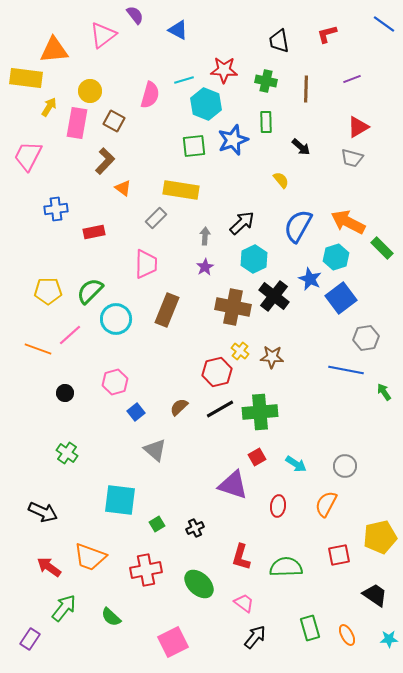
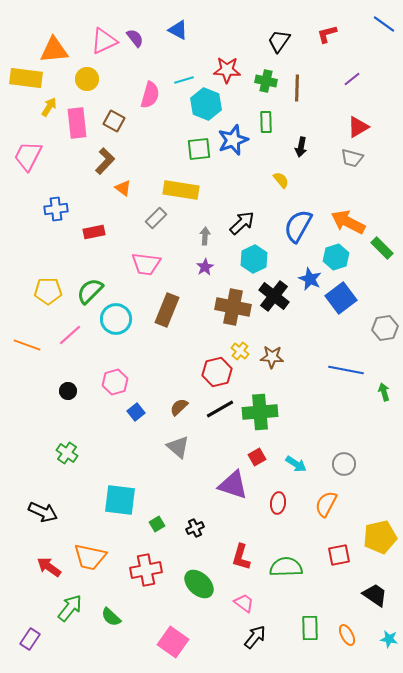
purple semicircle at (135, 15): moved 23 px down
pink triangle at (103, 35): moved 1 px right, 6 px down; rotated 12 degrees clockwise
black trapezoid at (279, 41): rotated 45 degrees clockwise
red star at (224, 70): moved 3 px right
purple line at (352, 79): rotated 18 degrees counterclockwise
brown line at (306, 89): moved 9 px left, 1 px up
yellow circle at (90, 91): moved 3 px left, 12 px up
pink rectangle at (77, 123): rotated 16 degrees counterclockwise
green square at (194, 146): moved 5 px right, 3 px down
black arrow at (301, 147): rotated 60 degrees clockwise
pink trapezoid at (146, 264): rotated 96 degrees clockwise
gray hexagon at (366, 338): moved 19 px right, 10 px up
orange line at (38, 349): moved 11 px left, 4 px up
green arrow at (384, 392): rotated 18 degrees clockwise
black circle at (65, 393): moved 3 px right, 2 px up
gray triangle at (155, 450): moved 23 px right, 3 px up
gray circle at (345, 466): moved 1 px left, 2 px up
red ellipse at (278, 506): moved 3 px up
orange trapezoid at (90, 557): rotated 8 degrees counterclockwise
green arrow at (64, 608): moved 6 px right
green rectangle at (310, 628): rotated 15 degrees clockwise
cyan star at (389, 639): rotated 12 degrees clockwise
pink square at (173, 642): rotated 28 degrees counterclockwise
